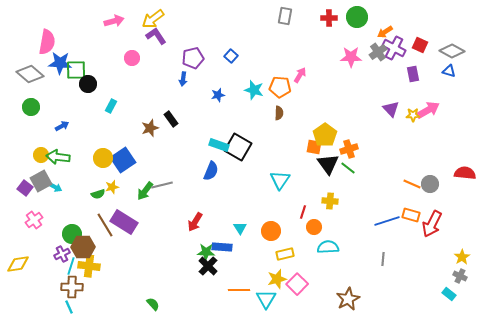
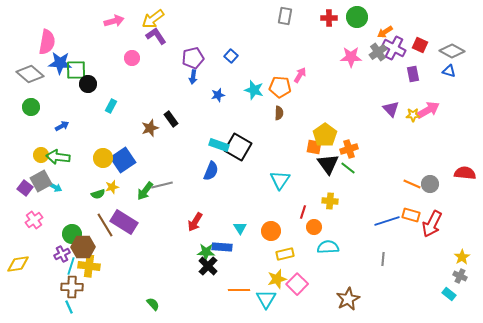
blue arrow at (183, 79): moved 10 px right, 2 px up
